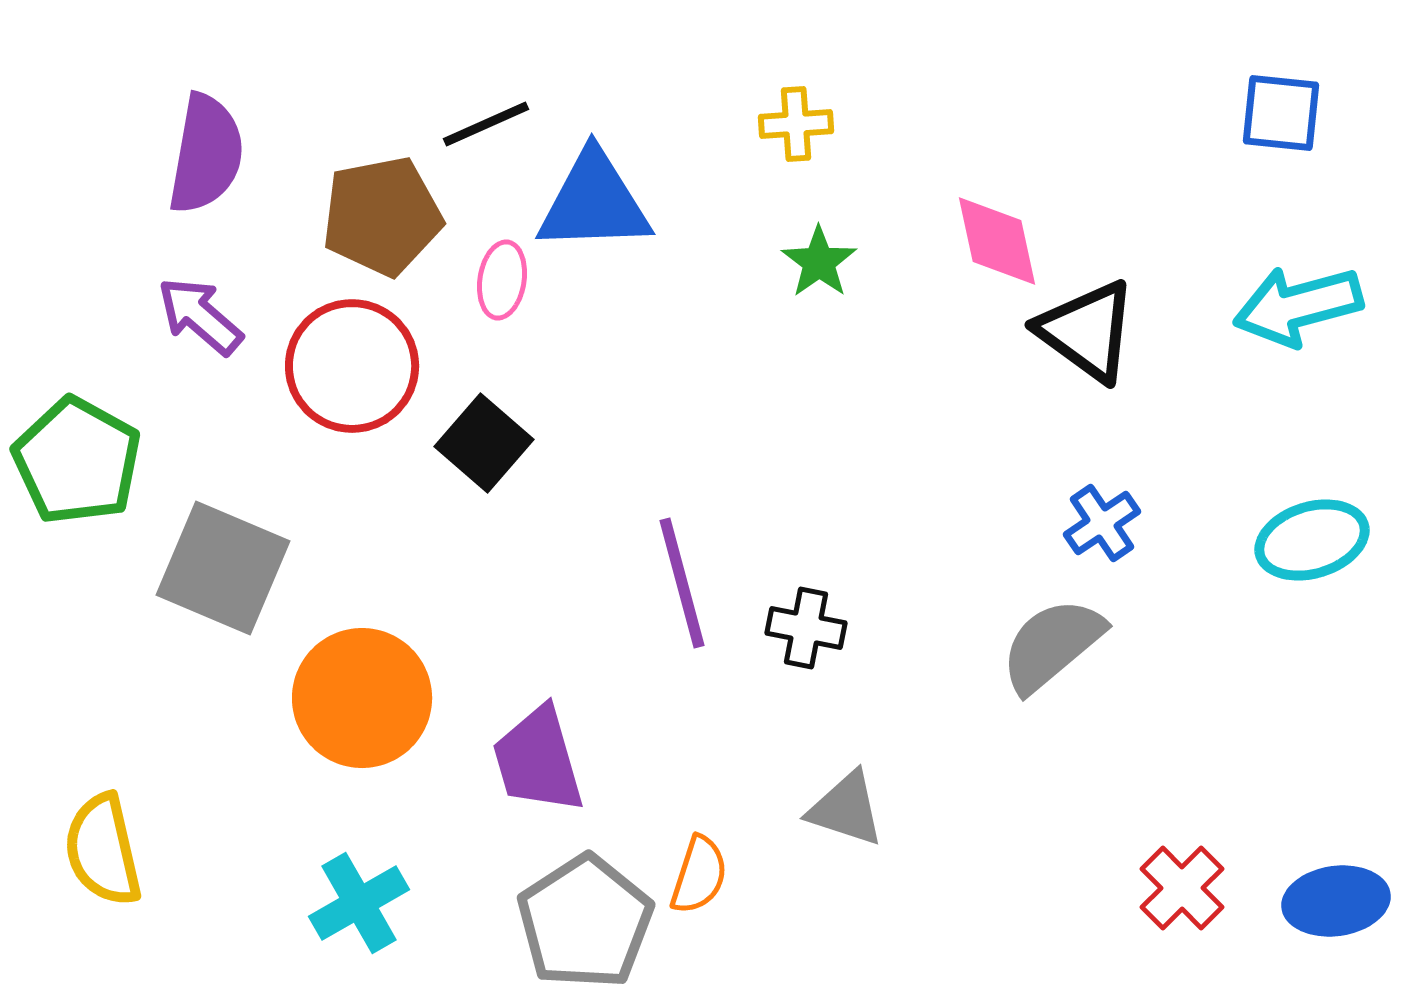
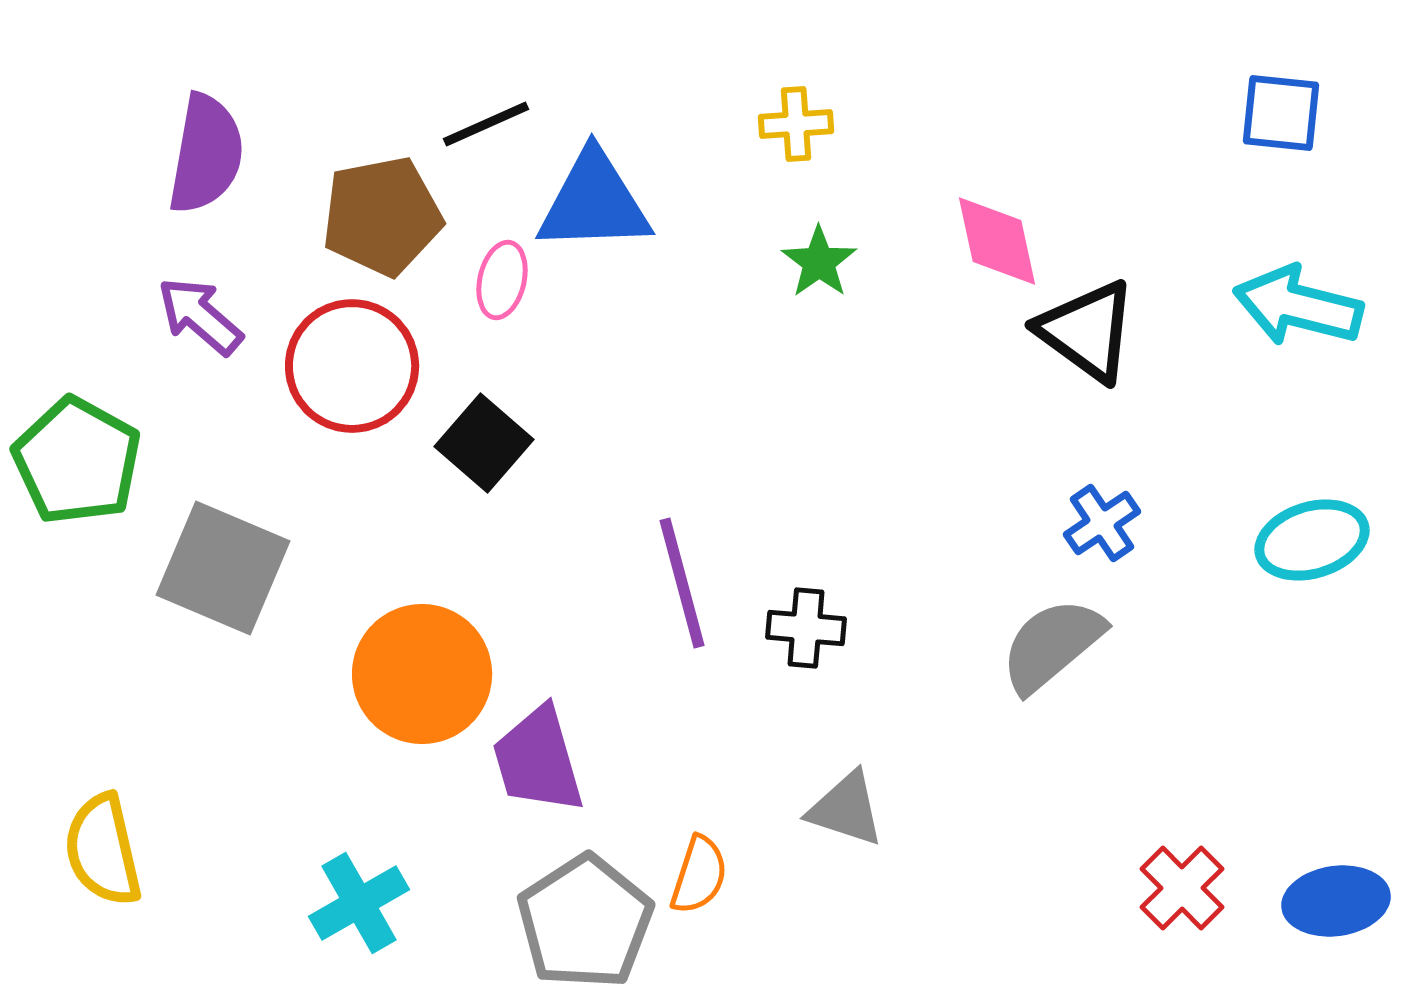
pink ellipse: rotated 4 degrees clockwise
cyan arrow: rotated 29 degrees clockwise
black cross: rotated 6 degrees counterclockwise
orange circle: moved 60 px right, 24 px up
